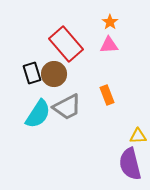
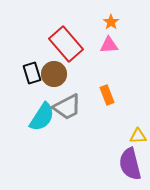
orange star: moved 1 px right
cyan semicircle: moved 4 px right, 3 px down
